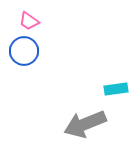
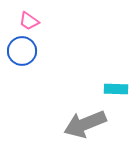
blue circle: moved 2 px left
cyan rectangle: rotated 10 degrees clockwise
